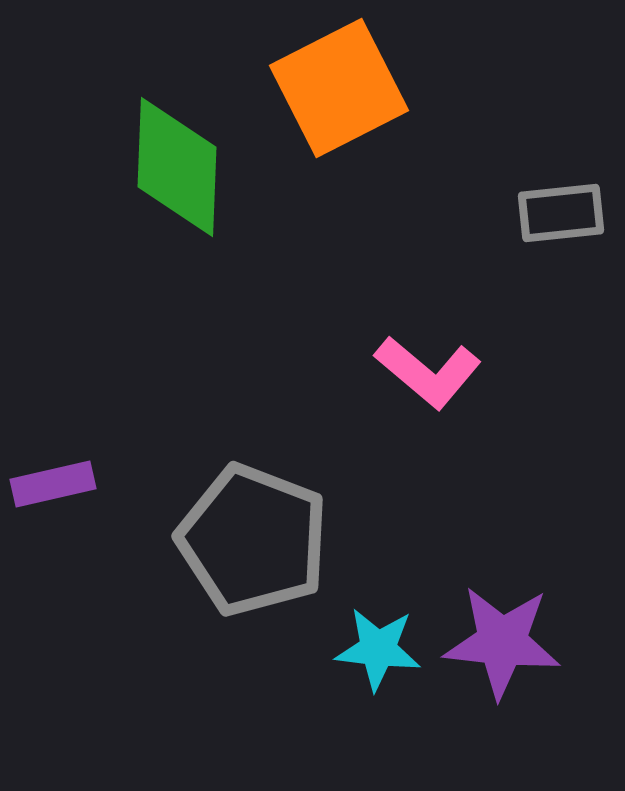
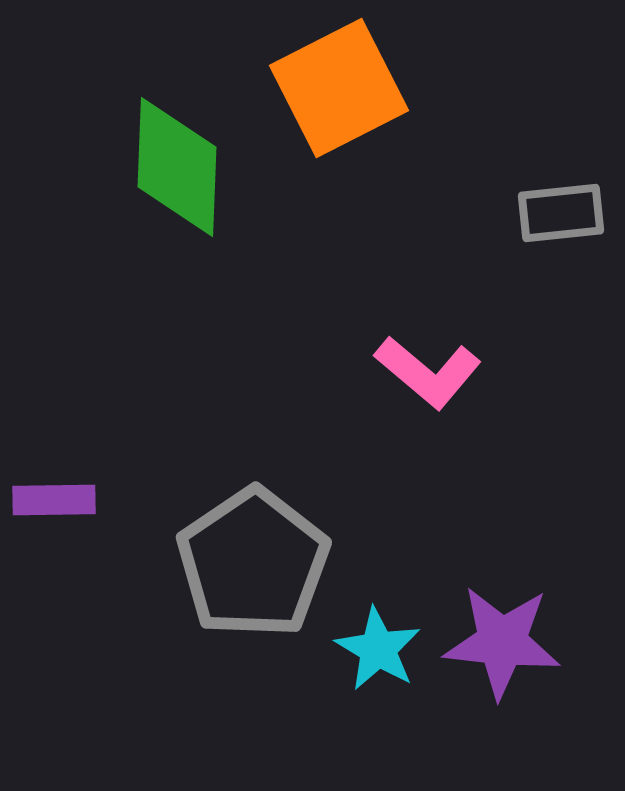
purple rectangle: moved 1 px right, 16 px down; rotated 12 degrees clockwise
gray pentagon: moved 23 px down; rotated 17 degrees clockwise
cyan star: rotated 24 degrees clockwise
